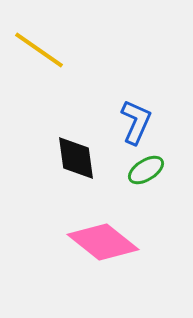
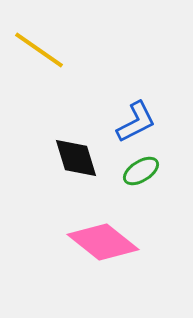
blue L-shape: rotated 39 degrees clockwise
black diamond: rotated 9 degrees counterclockwise
green ellipse: moved 5 px left, 1 px down
